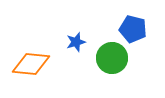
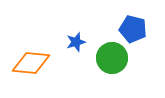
orange diamond: moved 1 px up
